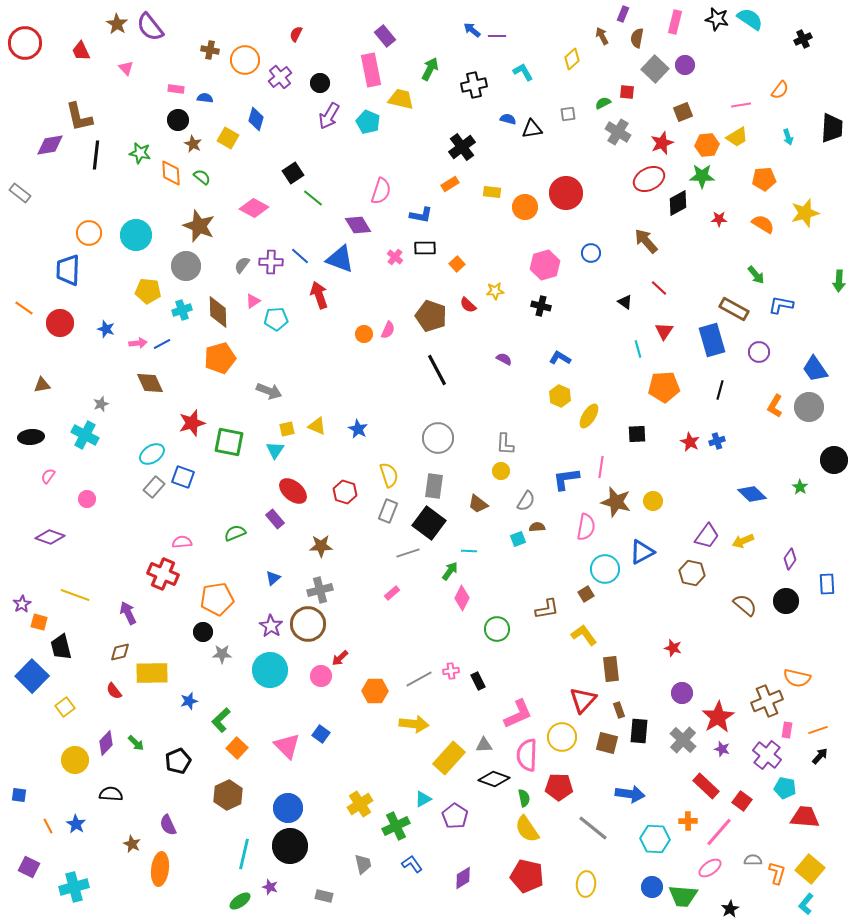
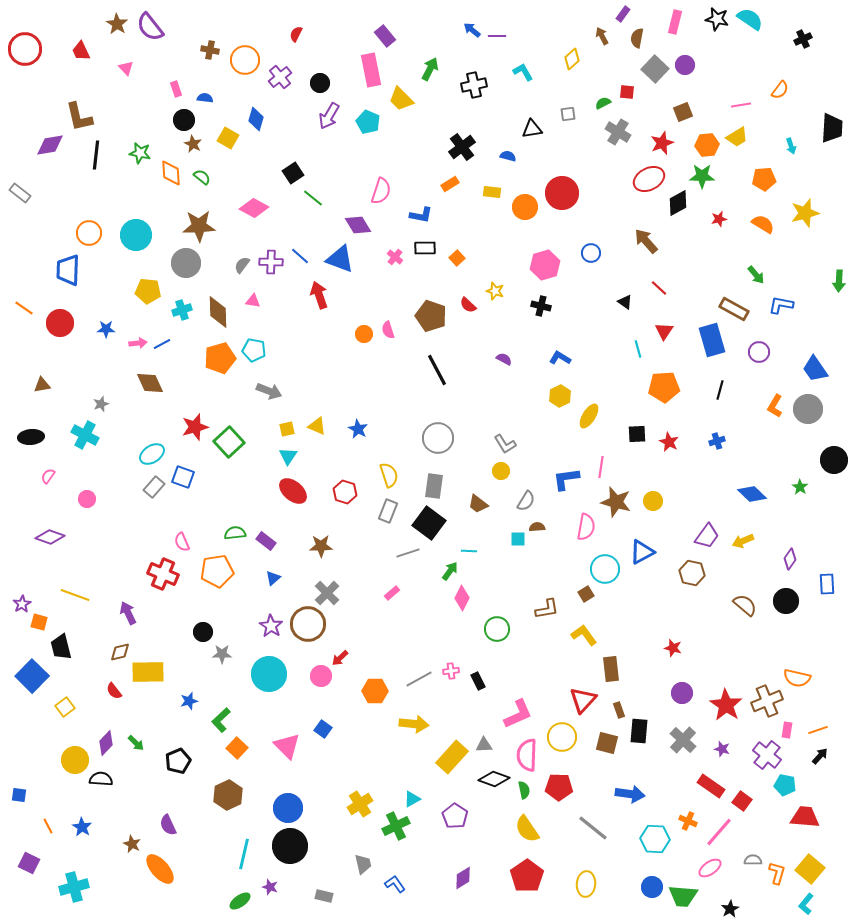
purple rectangle at (623, 14): rotated 14 degrees clockwise
red circle at (25, 43): moved 6 px down
pink rectangle at (176, 89): rotated 63 degrees clockwise
yellow trapezoid at (401, 99): rotated 148 degrees counterclockwise
blue semicircle at (508, 119): moved 37 px down
black circle at (178, 120): moved 6 px right
cyan arrow at (788, 137): moved 3 px right, 9 px down
red circle at (566, 193): moved 4 px left
red star at (719, 219): rotated 14 degrees counterclockwise
brown star at (199, 226): rotated 24 degrees counterclockwise
orange square at (457, 264): moved 6 px up
gray circle at (186, 266): moved 3 px up
yellow star at (495, 291): rotated 24 degrees clockwise
pink triangle at (253, 301): rotated 42 degrees clockwise
cyan pentagon at (276, 319): moved 22 px left, 31 px down; rotated 15 degrees clockwise
blue star at (106, 329): rotated 18 degrees counterclockwise
pink semicircle at (388, 330): rotated 138 degrees clockwise
yellow hexagon at (560, 396): rotated 10 degrees clockwise
gray circle at (809, 407): moved 1 px left, 2 px down
red star at (192, 423): moved 3 px right, 4 px down
green square at (229, 442): rotated 36 degrees clockwise
red star at (690, 442): moved 21 px left
gray L-shape at (505, 444): rotated 35 degrees counterclockwise
cyan triangle at (275, 450): moved 13 px right, 6 px down
purple rectangle at (275, 519): moved 9 px left, 22 px down; rotated 12 degrees counterclockwise
green semicircle at (235, 533): rotated 15 degrees clockwise
cyan square at (518, 539): rotated 21 degrees clockwise
pink semicircle at (182, 542): rotated 108 degrees counterclockwise
gray cross at (320, 590): moved 7 px right, 3 px down; rotated 30 degrees counterclockwise
orange pentagon at (217, 599): moved 28 px up
cyan circle at (270, 670): moved 1 px left, 4 px down
yellow rectangle at (152, 673): moved 4 px left, 1 px up
red star at (718, 717): moved 8 px right, 12 px up; rotated 8 degrees counterclockwise
blue square at (321, 734): moved 2 px right, 5 px up
yellow rectangle at (449, 758): moved 3 px right, 1 px up
red rectangle at (706, 786): moved 5 px right; rotated 8 degrees counterclockwise
cyan pentagon at (785, 788): moved 3 px up
black semicircle at (111, 794): moved 10 px left, 15 px up
green semicircle at (524, 798): moved 8 px up
cyan triangle at (423, 799): moved 11 px left
orange cross at (688, 821): rotated 24 degrees clockwise
blue star at (76, 824): moved 6 px right, 3 px down
blue L-shape at (412, 864): moved 17 px left, 20 px down
purple square at (29, 867): moved 4 px up
orange ellipse at (160, 869): rotated 48 degrees counterclockwise
red pentagon at (527, 876): rotated 24 degrees clockwise
